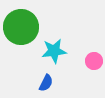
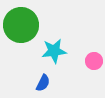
green circle: moved 2 px up
blue semicircle: moved 3 px left
